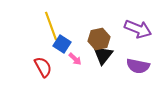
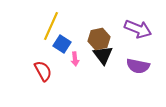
yellow line: rotated 44 degrees clockwise
black triangle: rotated 15 degrees counterclockwise
pink arrow: rotated 40 degrees clockwise
red semicircle: moved 4 px down
